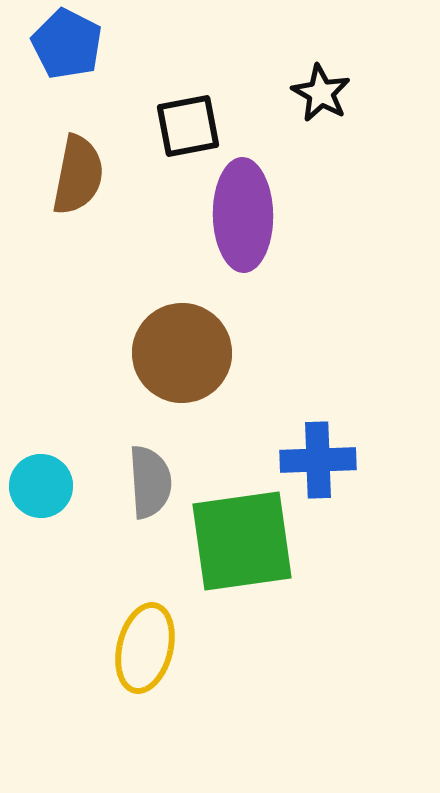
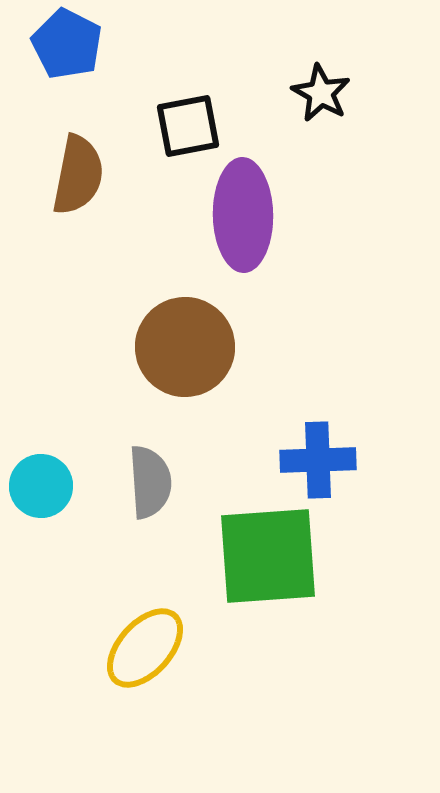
brown circle: moved 3 px right, 6 px up
green square: moved 26 px right, 15 px down; rotated 4 degrees clockwise
yellow ellipse: rotated 28 degrees clockwise
